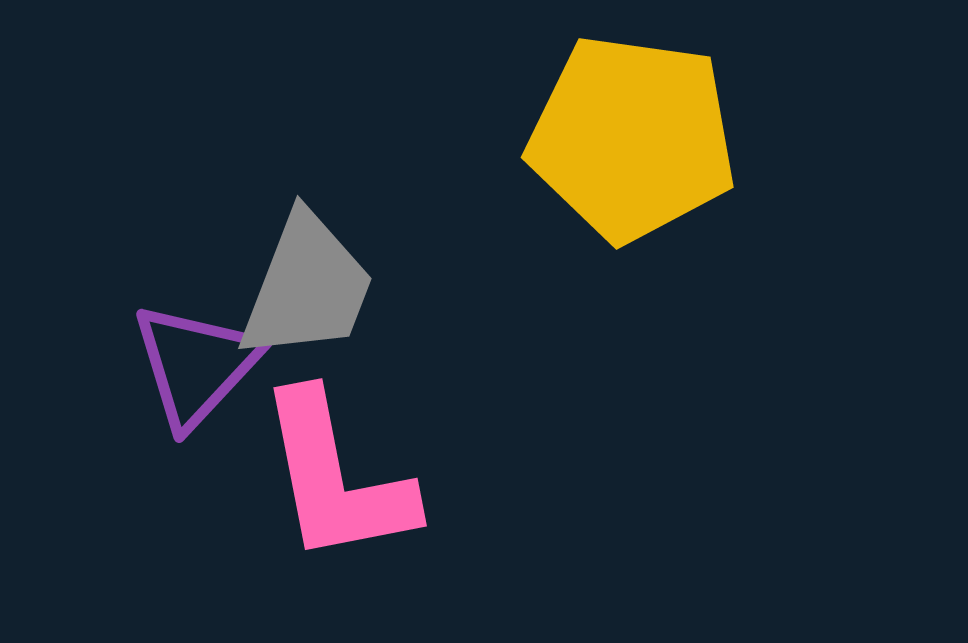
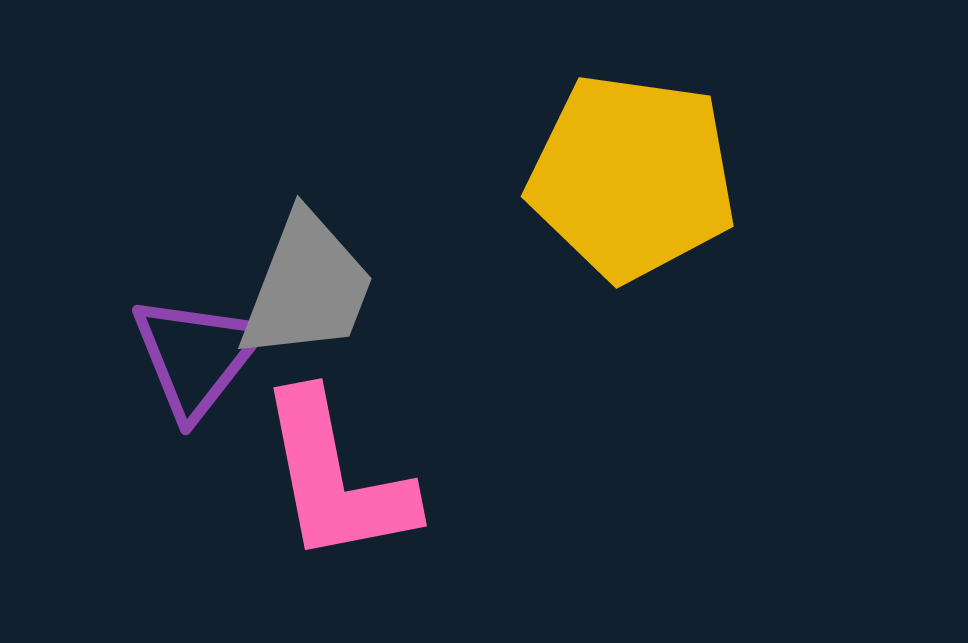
yellow pentagon: moved 39 px down
purple triangle: moved 9 px up; rotated 5 degrees counterclockwise
